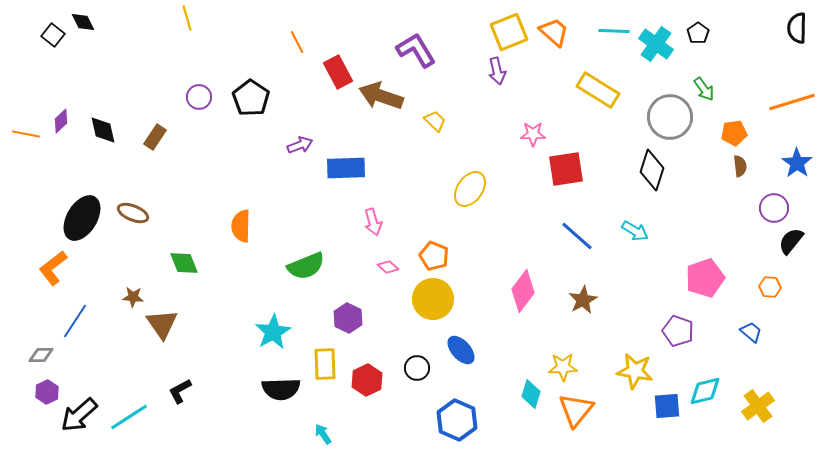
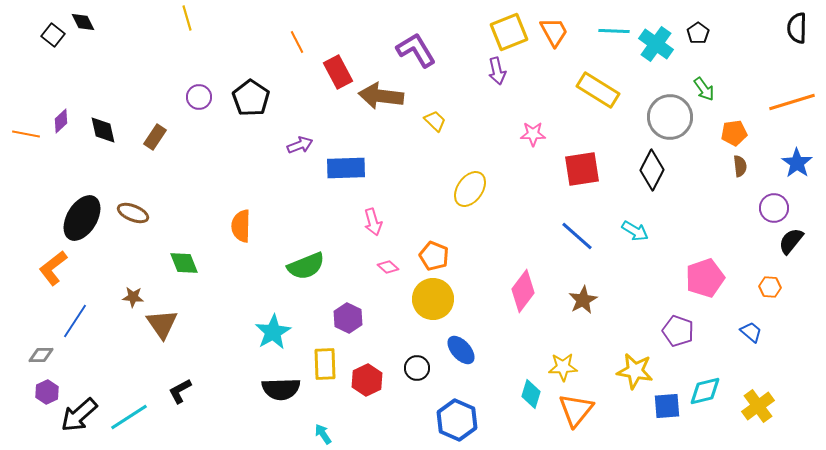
orange trapezoid at (554, 32): rotated 20 degrees clockwise
brown arrow at (381, 96): rotated 12 degrees counterclockwise
red square at (566, 169): moved 16 px right
black diamond at (652, 170): rotated 9 degrees clockwise
